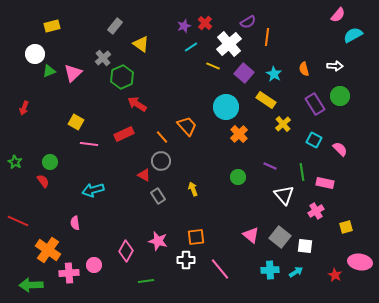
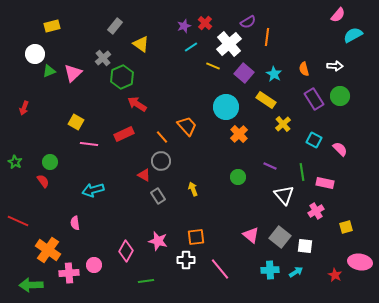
purple rectangle at (315, 104): moved 1 px left, 5 px up
